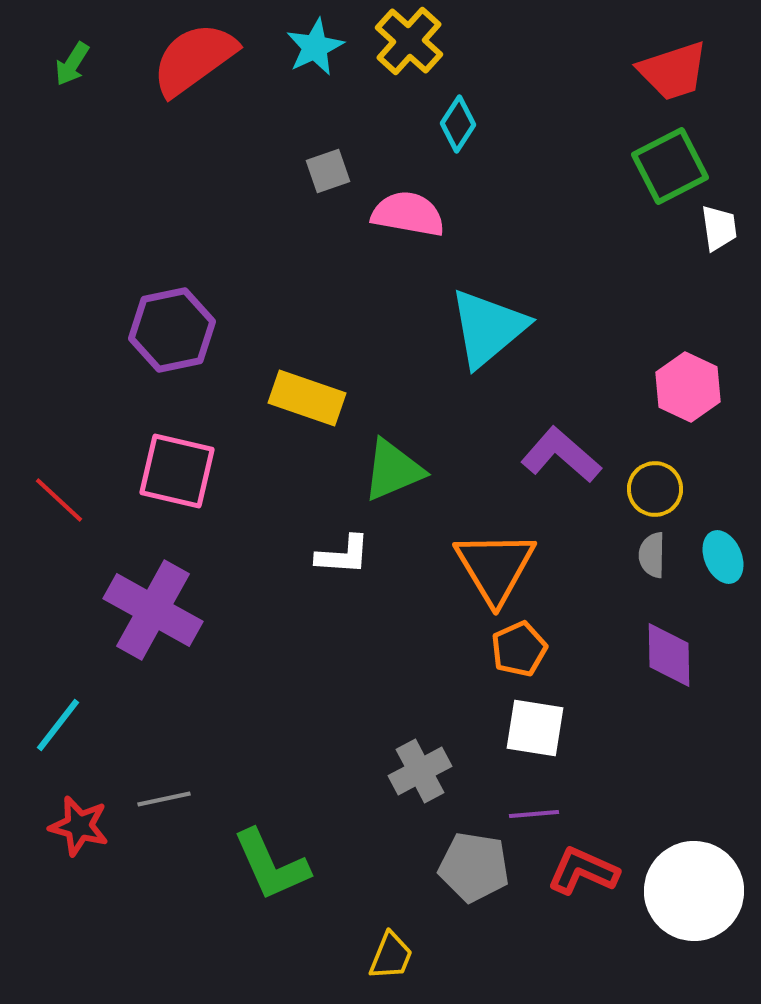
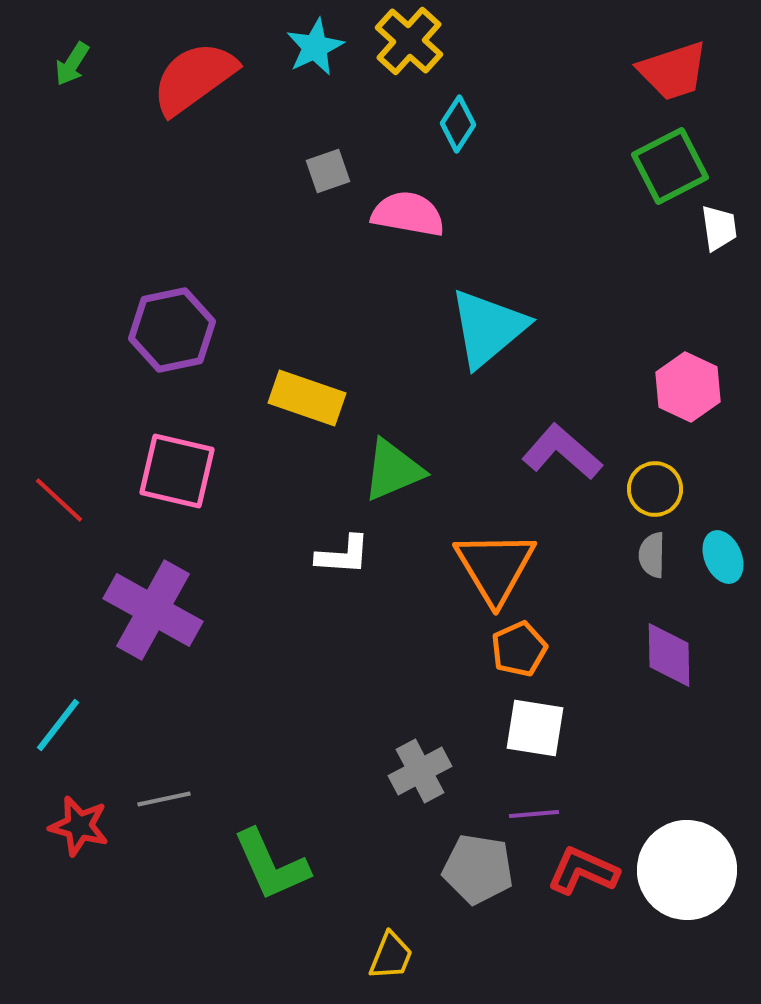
red semicircle: moved 19 px down
purple L-shape: moved 1 px right, 3 px up
gray pentagon: moved 4 px right, 2 px down
white circle: moved 7 px left, 21 px up
